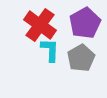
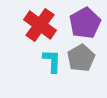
cyan L-shape: moved 2 px right, 11 px down
